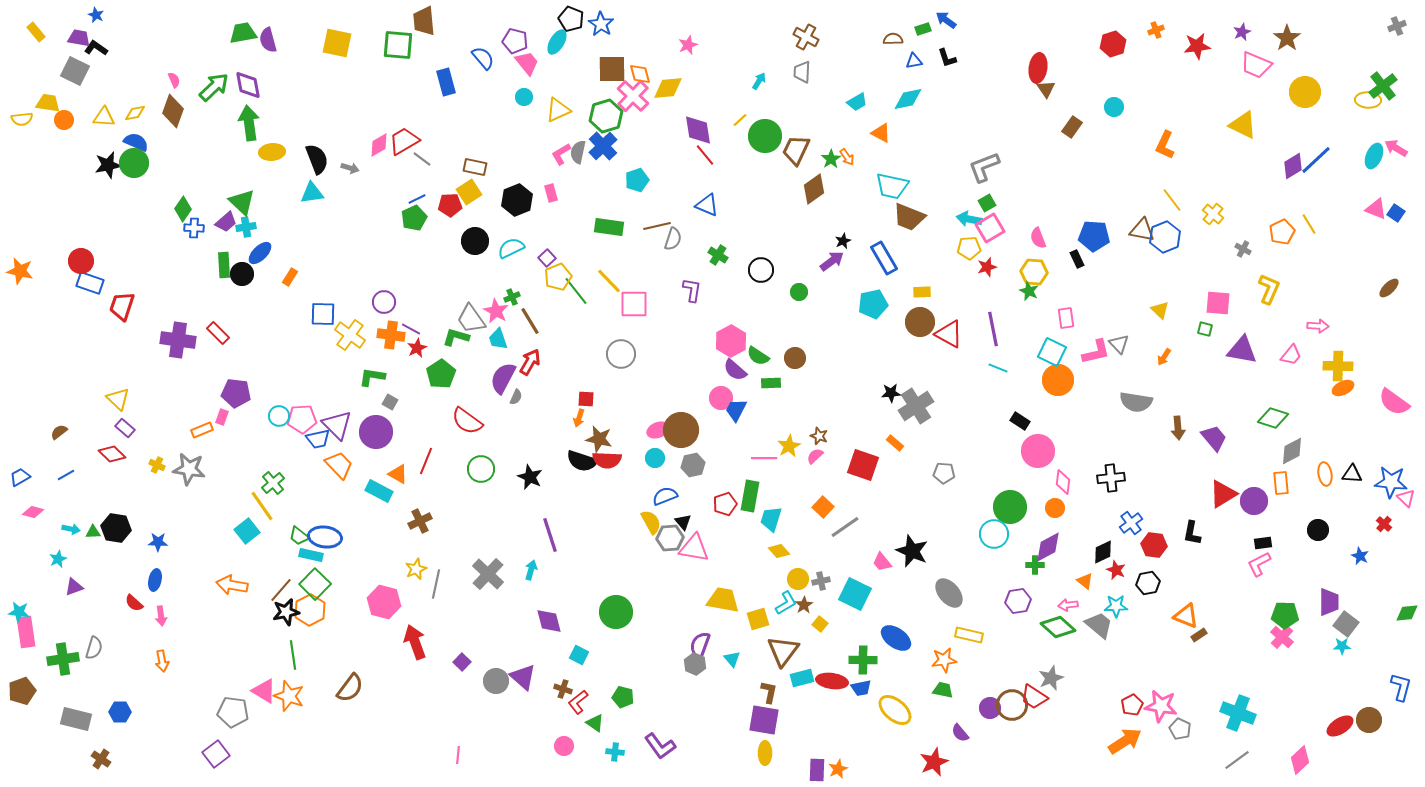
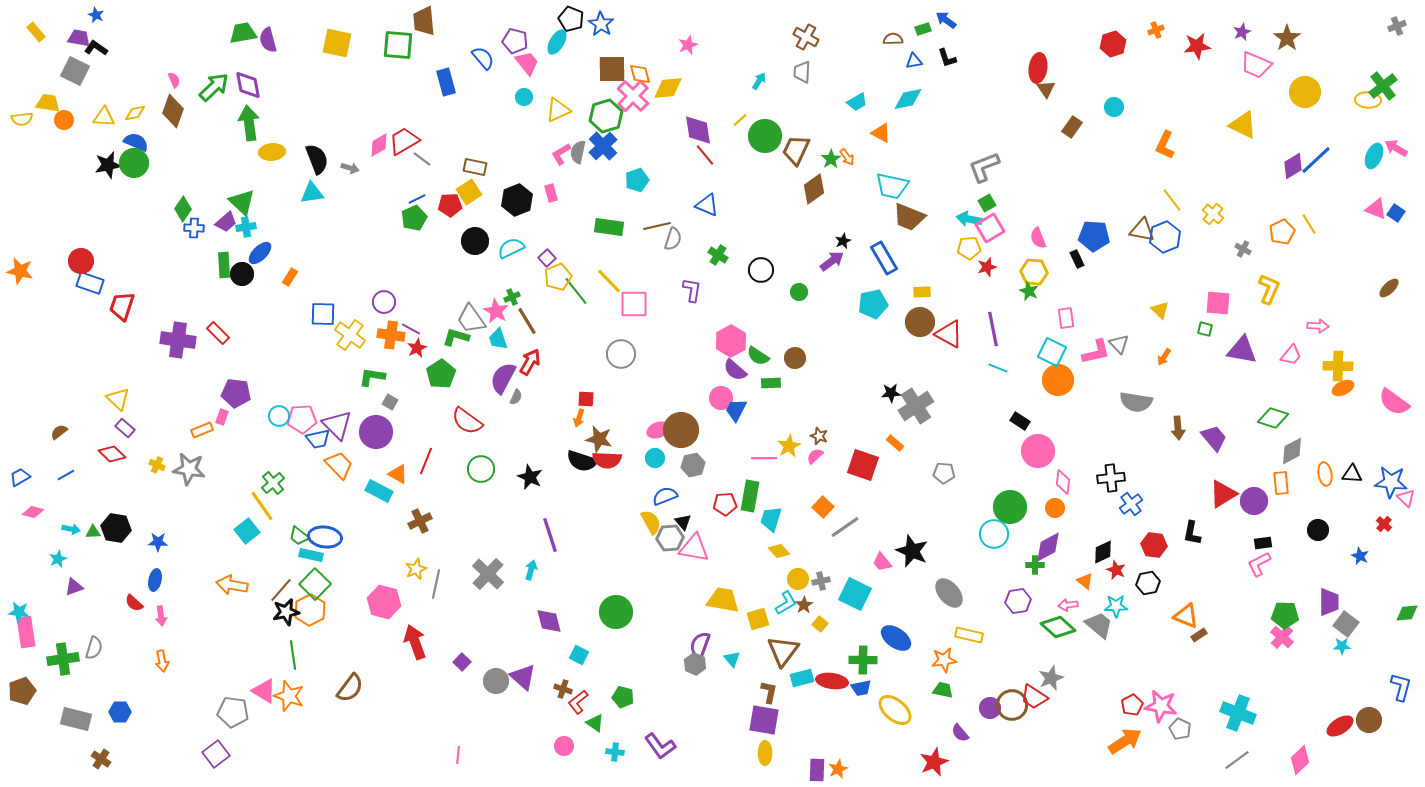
brown line at (530, 321): moved 3 px left
red pentagon at (725, 504): rotated 15 degrees clockwise
blue cross at (1131, 523): moved 19 px up
